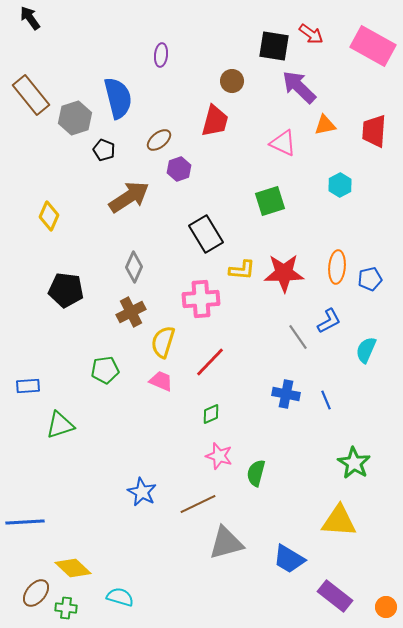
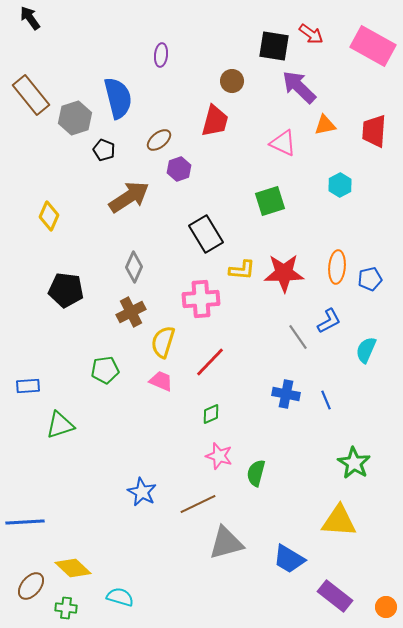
brown ellipse at (36, 593): moved 5 px left, 7 px up
